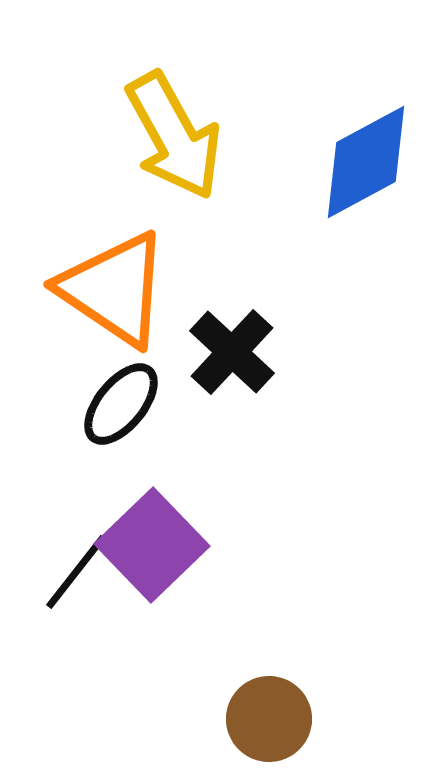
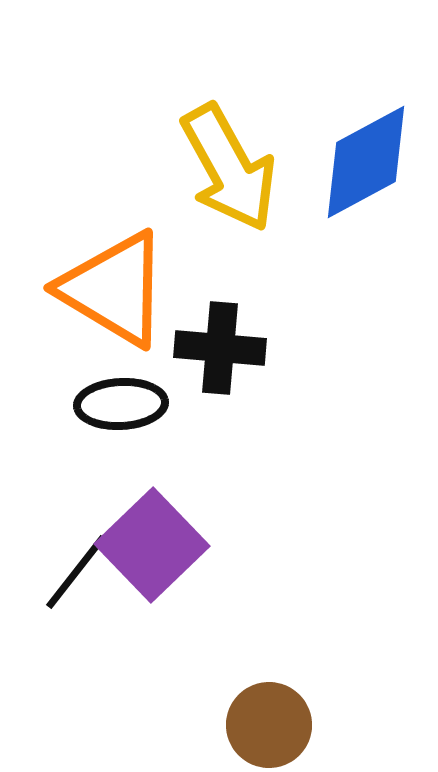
yellow arrow: moved 55 px right, 32 px down
orange triangle: rotated 3 degrees counterclockwise
black cross: moved 12 px left, 4 px up; rotated 38 degrees counterclockwise
black ellipse: rotated 48 degrees clockwise
brown circle: moved 6 px down
